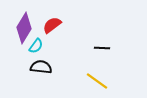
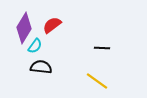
cyan semicircle: moved 1 px left
